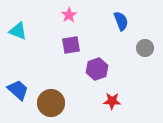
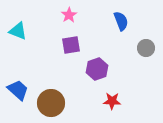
gray circle: moved 1 px right
